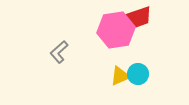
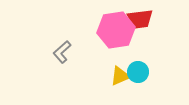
red trapezoid: moved 1 px right, 2 px down; rotated 12 degrees clockwise
gray L-shape: moved 3 px right
cyan circle: moved 2 px up
